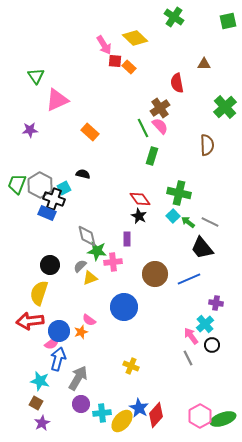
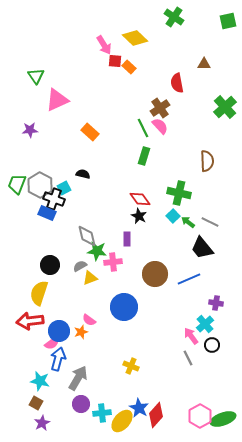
brown semicircle at (207, 145): moved 16 px down
green rectangle at (152, 156): moved 8 px left
gray semicircle at (80, 266): rotated 16 degrees clockwise
